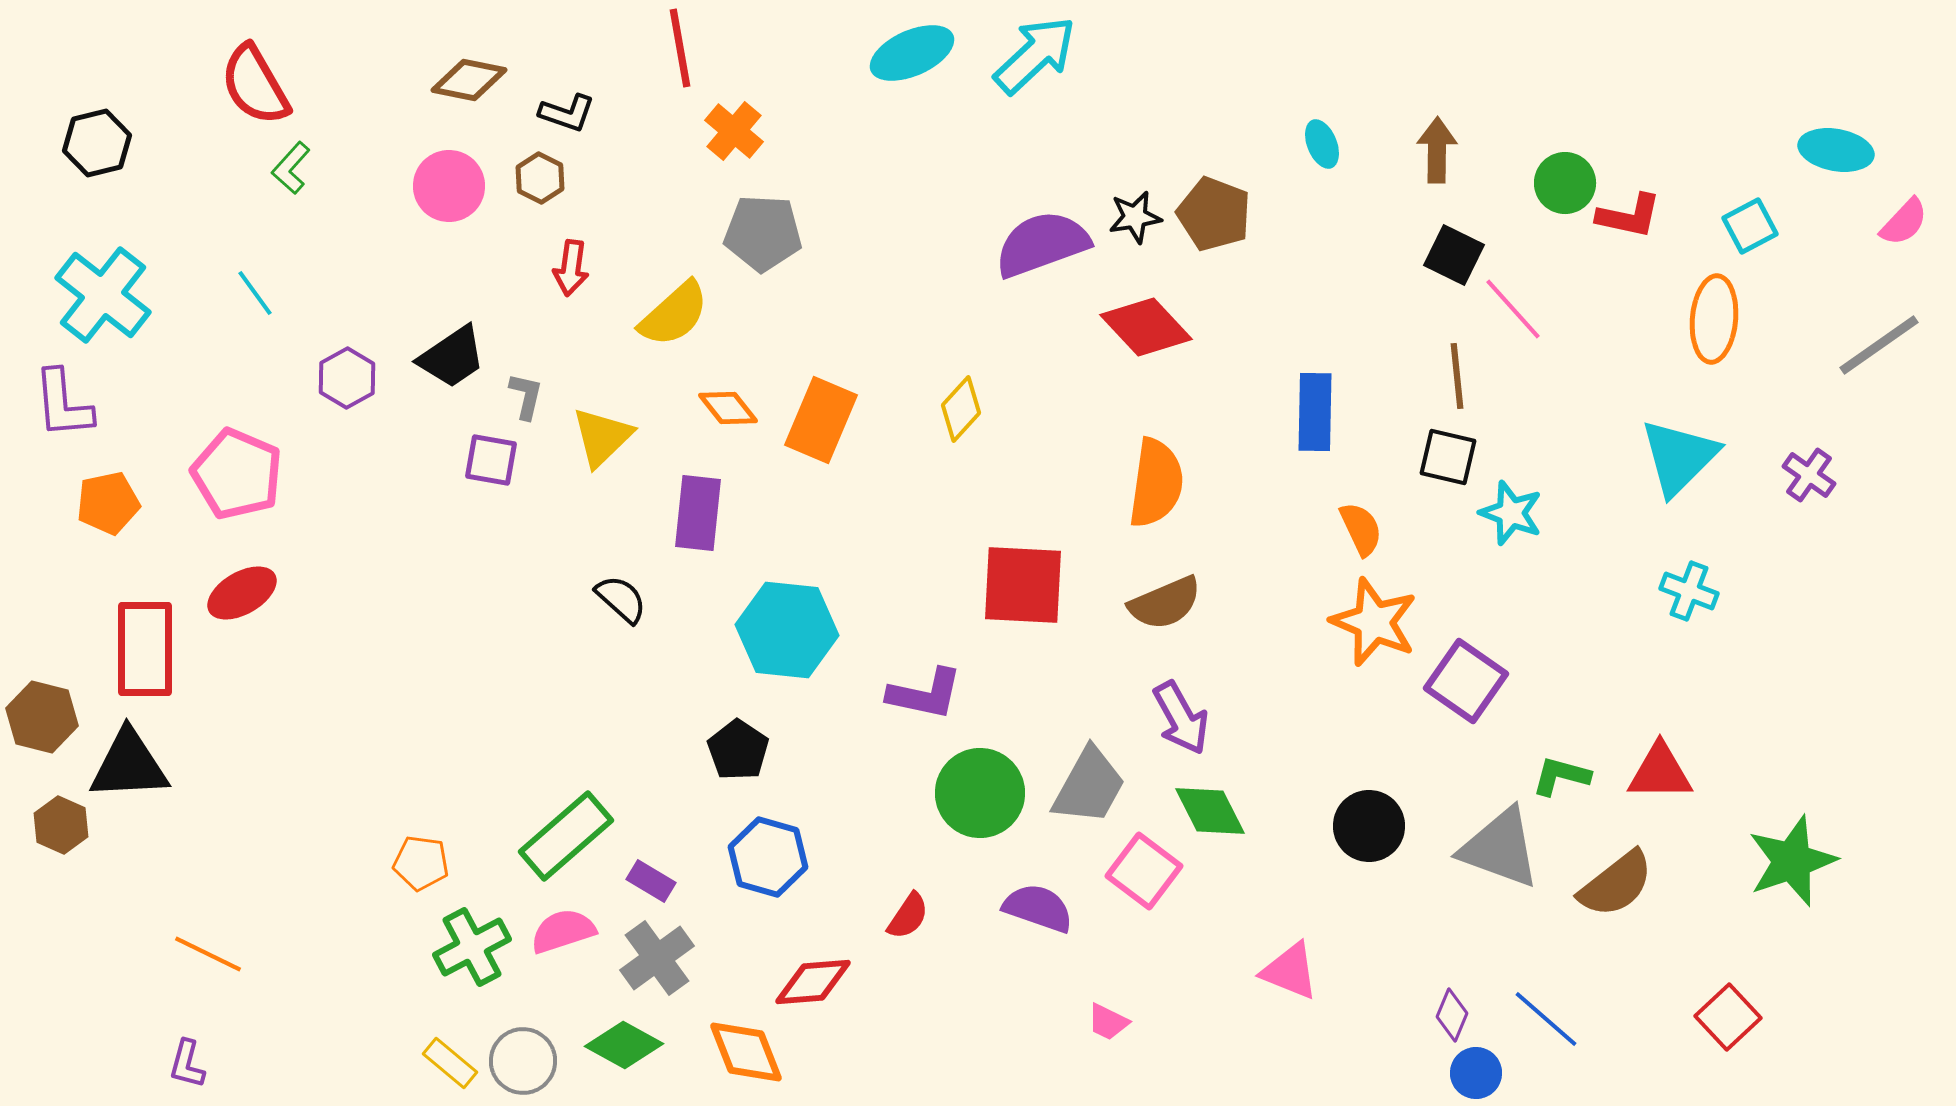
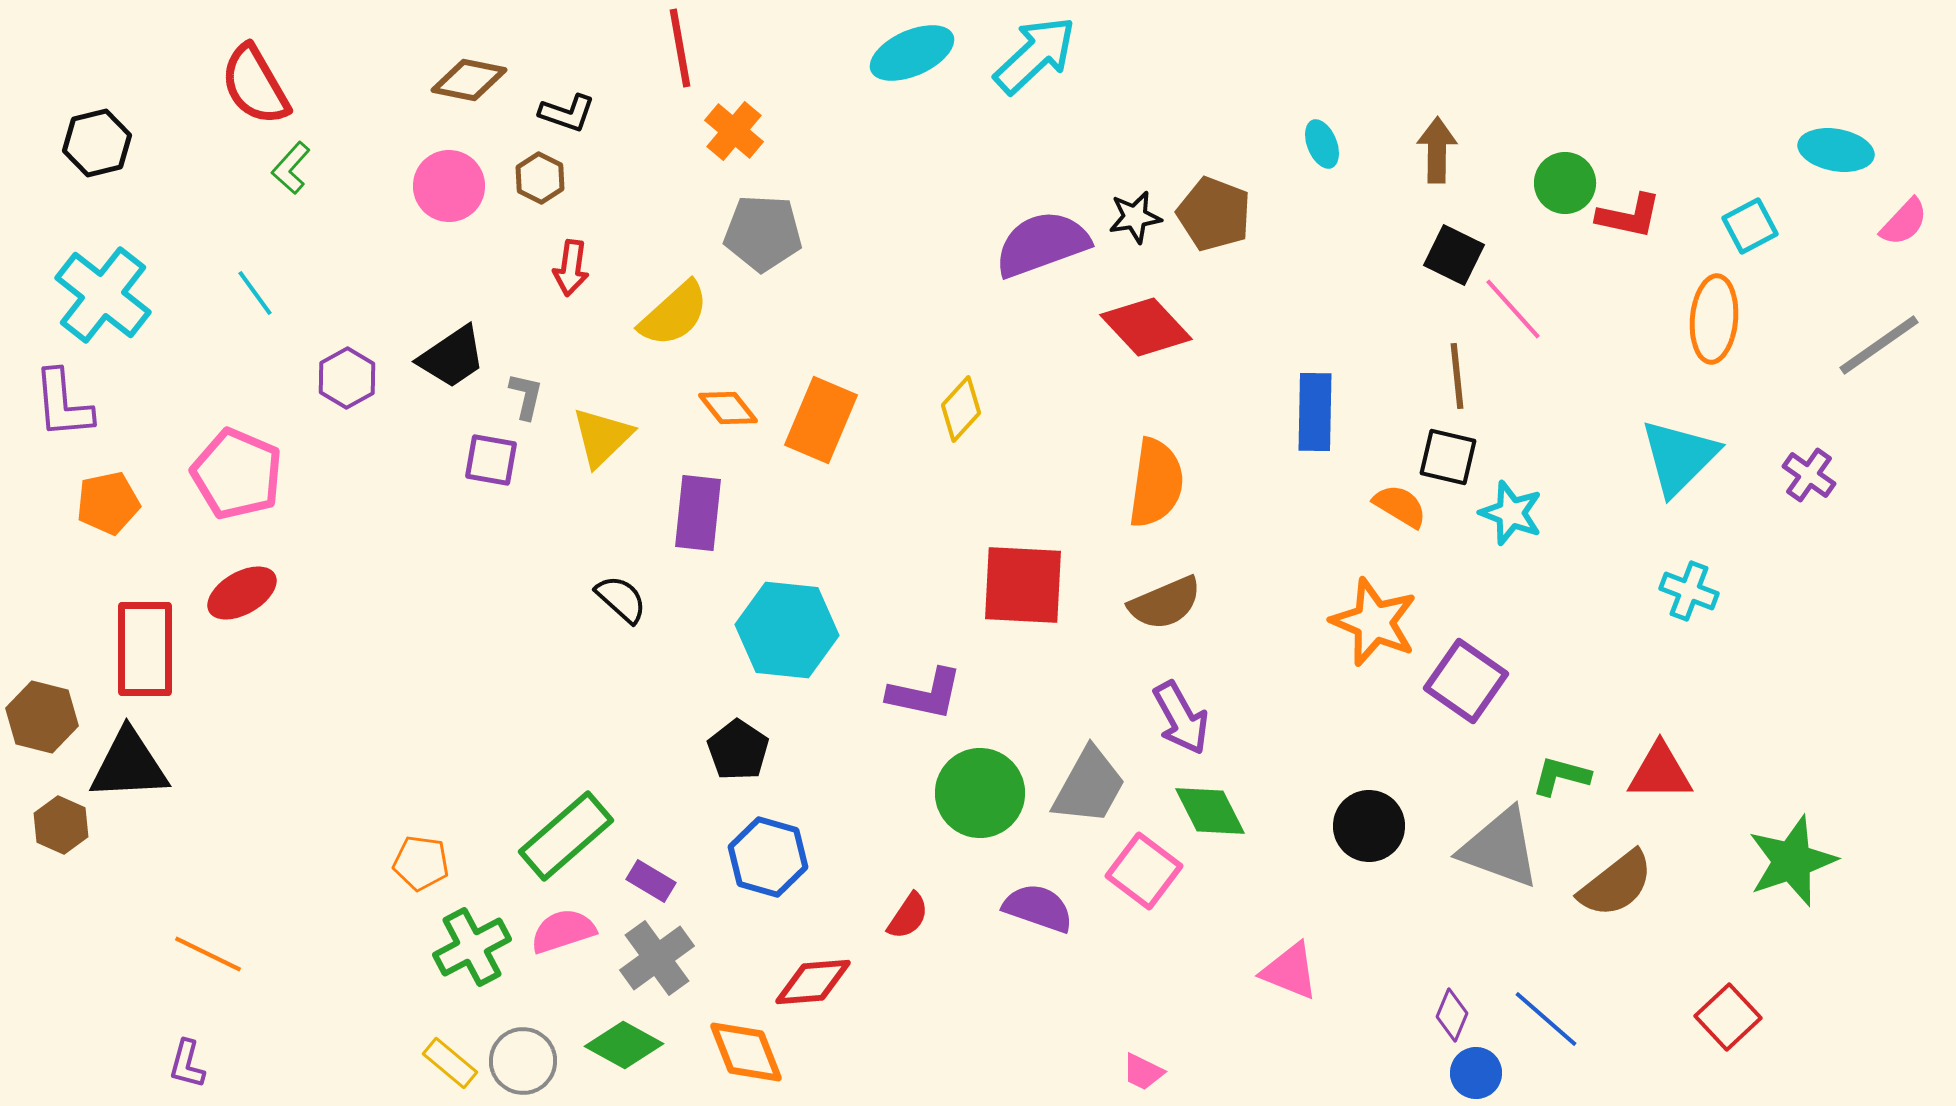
orange semicircle at (1361, 529): moved 39 px right, 23 px up; rotated 34 degrees counterclockwise
pink trapezoid at (1108, 1022): moved 35 px right, 50 px down
